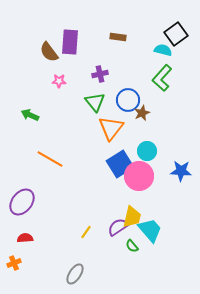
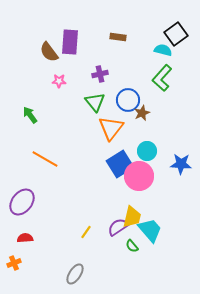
green arrow: rotated 30 degrees clockwise
orange line: moved 5 px left
blue star: moved 7 px up
